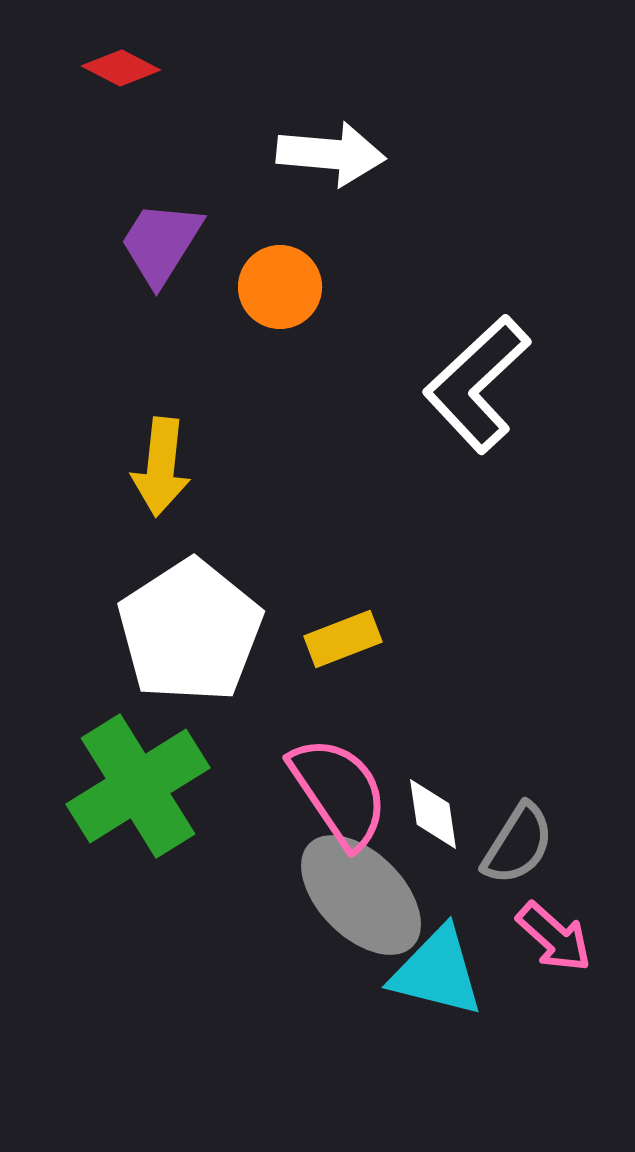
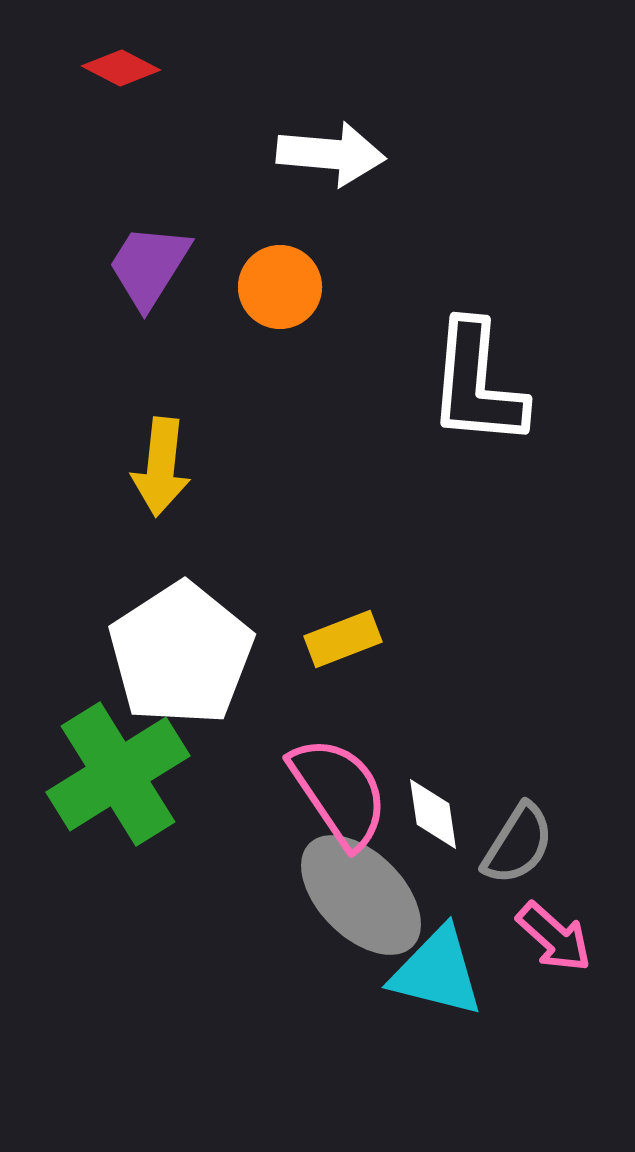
purple trapezoid: moved 12 px left, 23 px down
white L-shape: rotated 42 degrees counterclockwise
white pentagon: moved 9 px left, 23 px down
green cross: moved 20 px left, 12 px up
